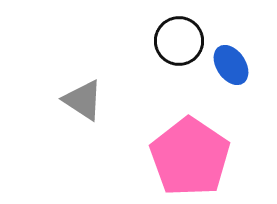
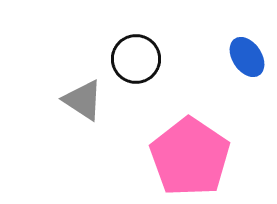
black circle: moved 43 px left, 18 px down
blue ellipse: moved 16 px right, 8 px up
